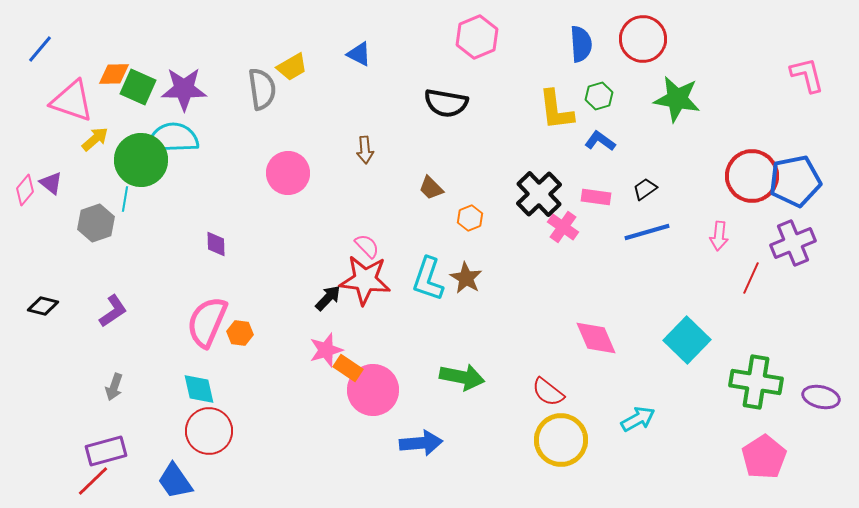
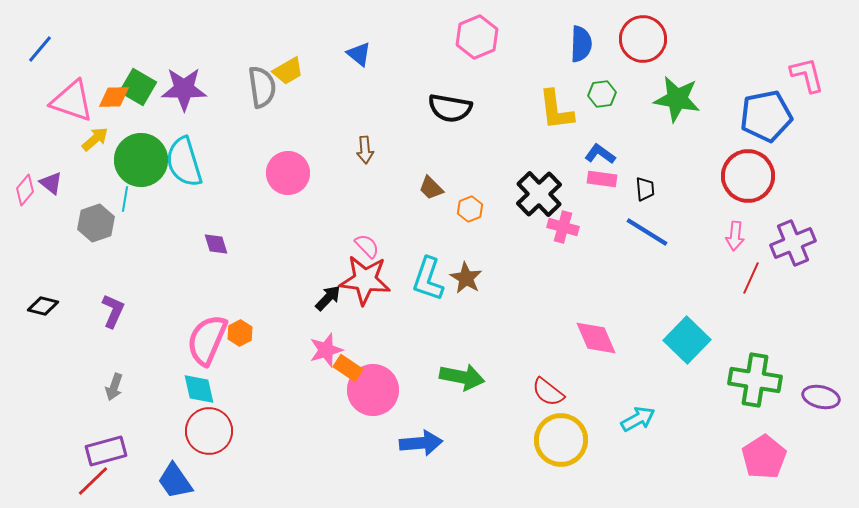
blue semicircle at (581, 44): rotated 6 degrees clockwise
blue triangle at (359, 54): rotated 12 degrees clockwise
yellow trapezoid at (292, 67): moved 4 px left, 4 px down
orange diamond at (114, 74): moved 23 px down
green square at (138, 87): rotated 6 degrees clockwise
gray semicircle at (262, 89): moved 2 px up
green hexagon at (599, 96): moved 3 px right, 2 px up; rotated 8 degrees clockwise
black semicircle at (446, 103): moved 4 px right, 5 px down
cyan semicircle at (173, 138): moved 11 px right, 24 px down; rotated 105 degrees counterclockwise
blue L-shape at (600, 141): moved 13 px down
red circle at (752, 176): moved 4 px left
blue pentagon at (795, 181): moved 29 px left, 65 px up
black trapezoid at (645, 189): rotated 120 degrees clockwise
pink rectangle at (596, 197): moved 6 px right, 18 px up
orange hexagon at (470, 218): moved 9 px up
pink cross at (563, 227): rotated 20 degrees counterclockwise
blue line at (647, 232): rotated 48 degrees clockwise
pink arrow at (719, 236): moved 16 px right
purple diamond at (216, 244): rotated 16 degrees counterclockwise
purple L-shape at (113, 311): rotated 32 degrees counterclockwise
pink semicircle at (207, 322): moved 18 px down
orange hexagon at (240, 333): rotated 25 degrees clockwise
green cross at (756, 382): moved 1 px left, 2 px up
